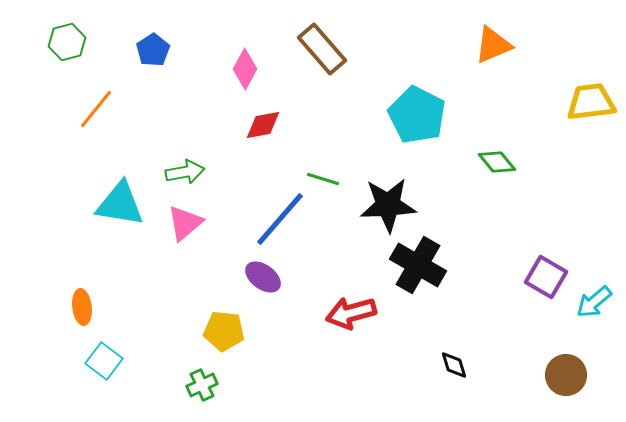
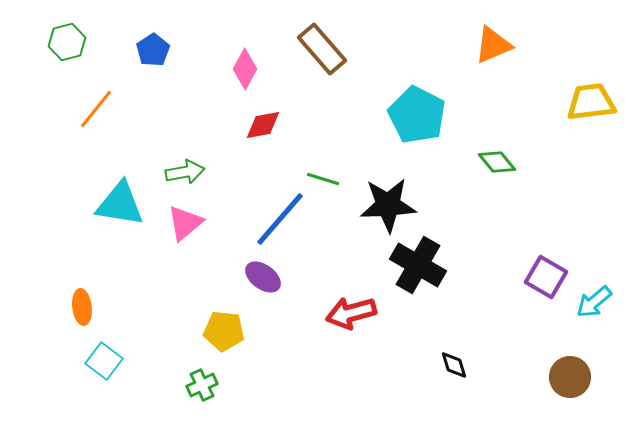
brown circle: moved 4 px right, 2 px down
